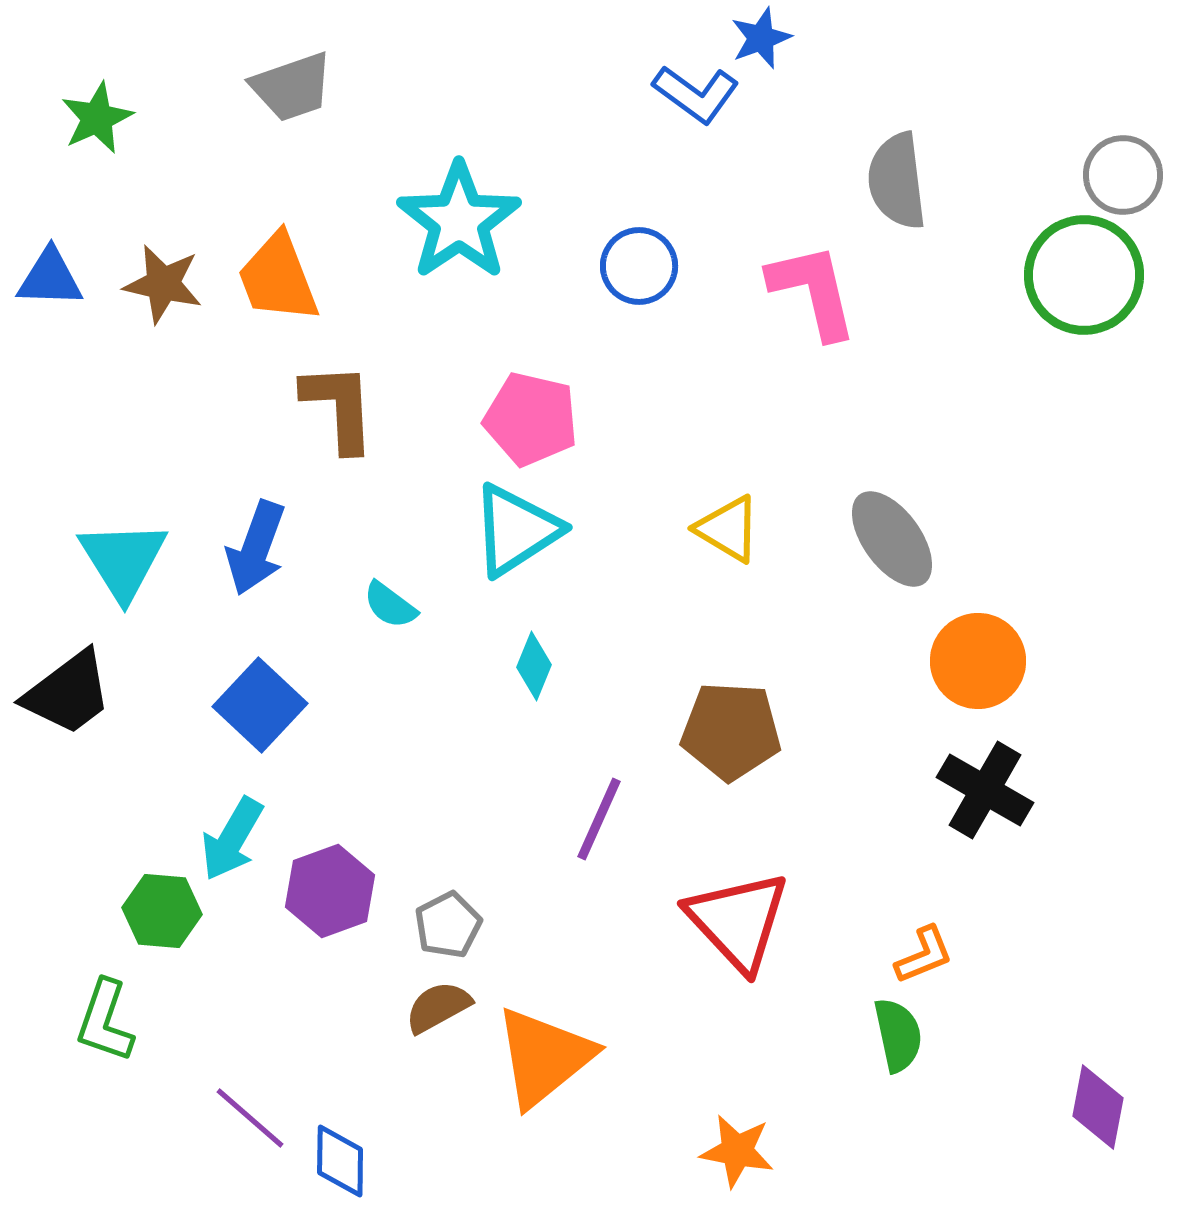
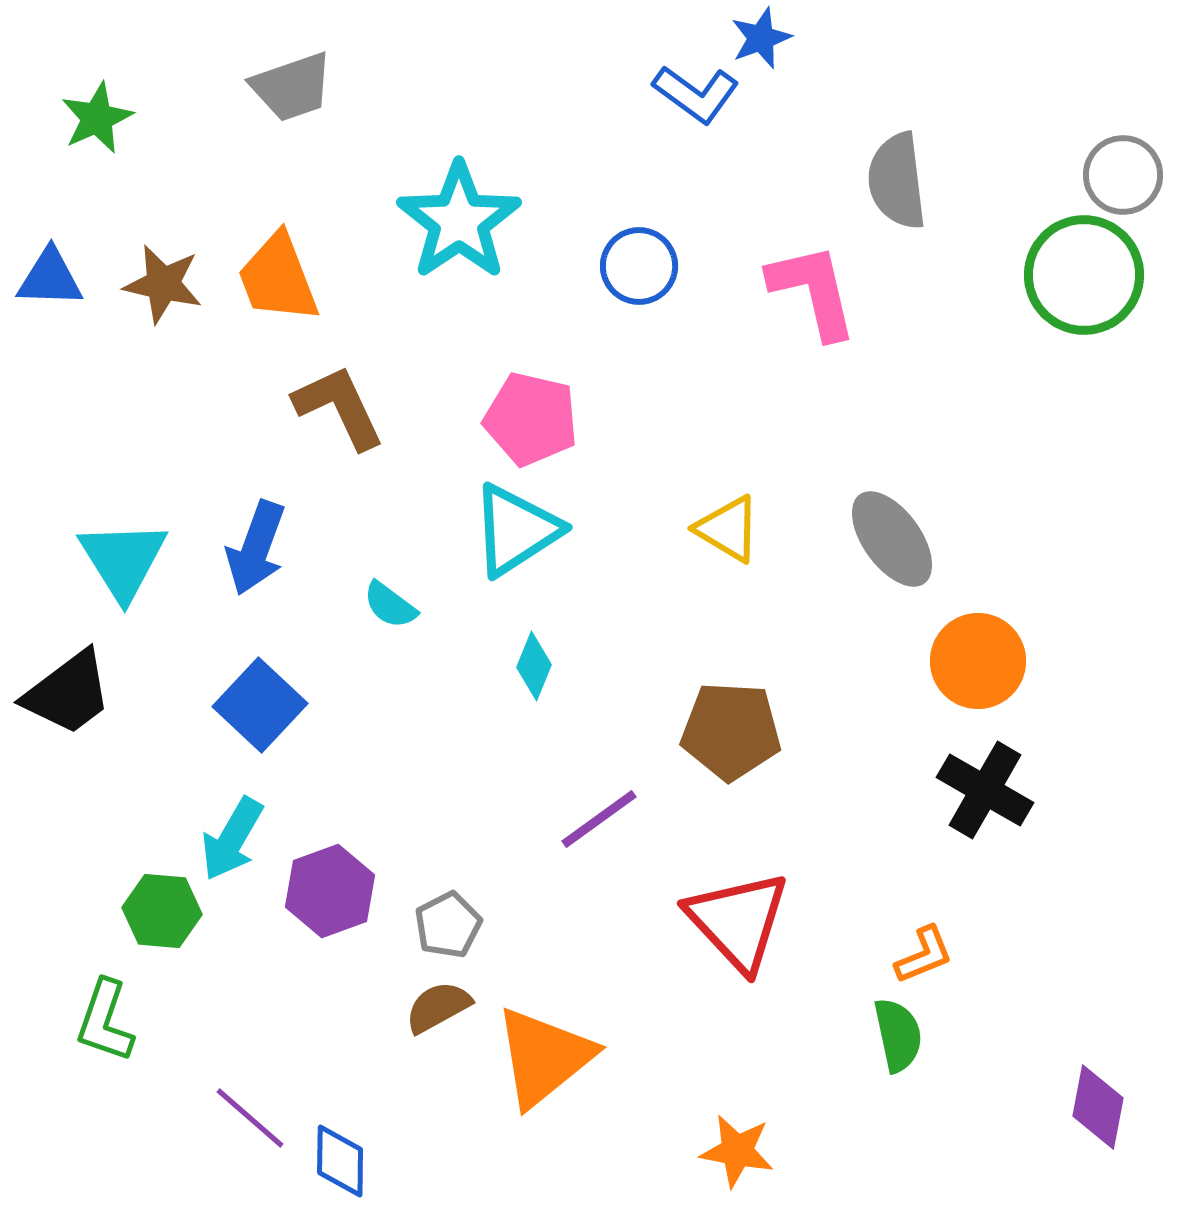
brown L-shape at (339, 407): rotated 22 degrees counterclockwise
purple line at (599, 819): rotated 30 degrees clockwise
